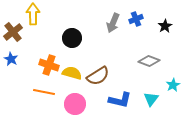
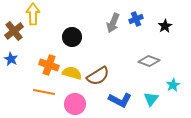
brown cross: moved 1 px right, 1 px up
black circle: moved 1 px up
blue L-shape: rotated 15 degrees clockwise
